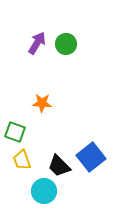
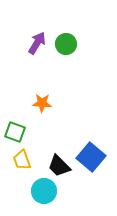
blue square: rotated 12 degrees counterclockwise
